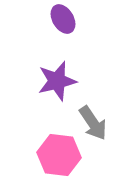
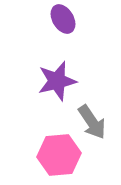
gray arrow: moved 1 px left, 1 px up
pink hexagon: rotated 12 degrees counterclockwise
